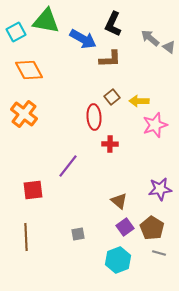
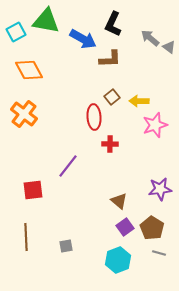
gray square: moved 12 px left, 12 px down
